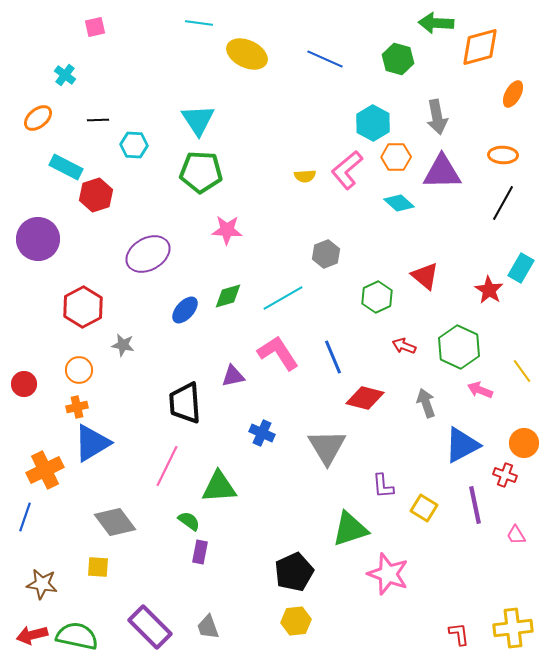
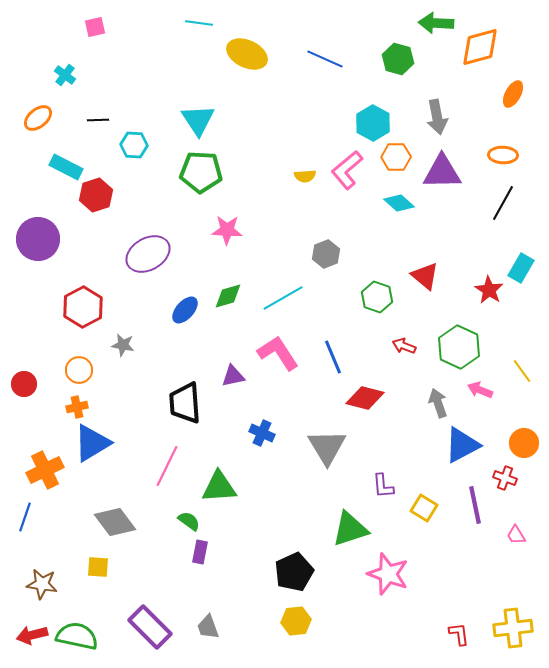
green hexagon at (377, 297): rotated 16 degrees counterclockwise
gray arrow at (426, 403): moved 12 px right
red cross at (505, 475): moved 3 px down
